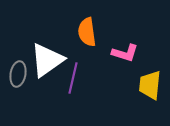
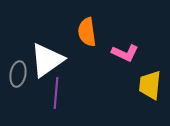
pink L-shape: rotated 8 degrees clockwise
purple line: moved 17 px left, 15 px down; rotated 8 degrees counterclockwise
